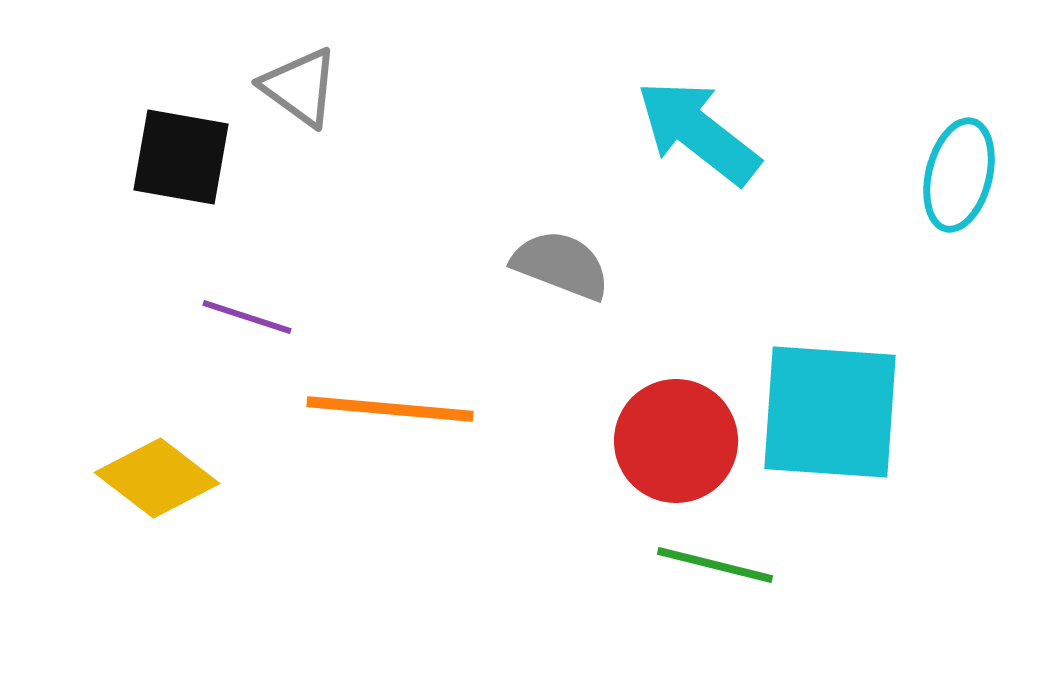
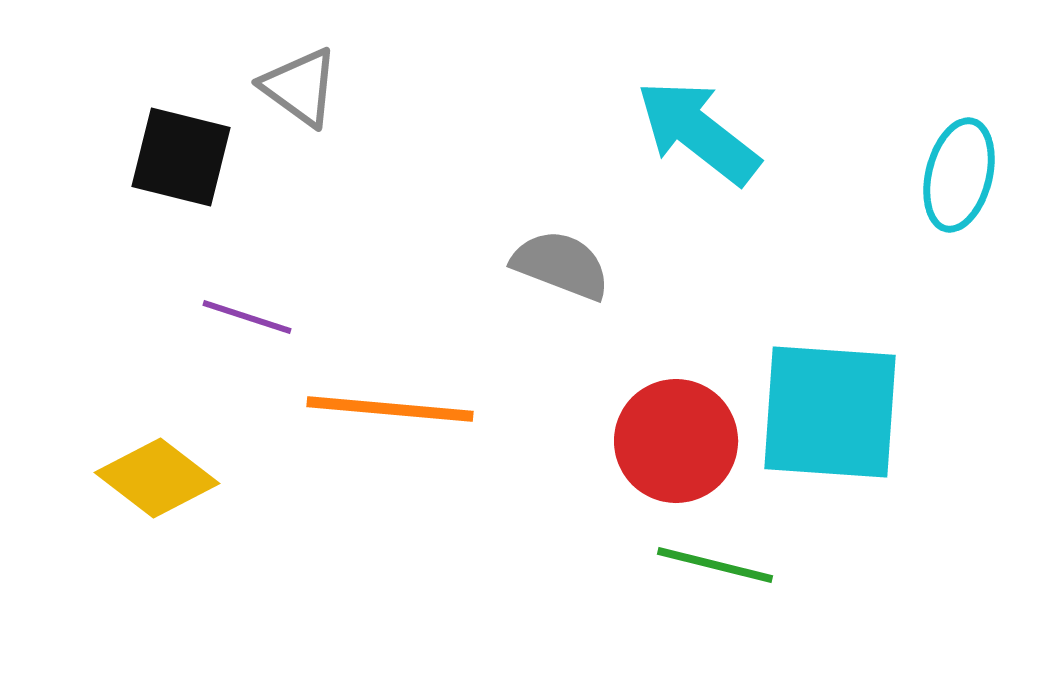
black square: rotated 4 degrees clockwise
